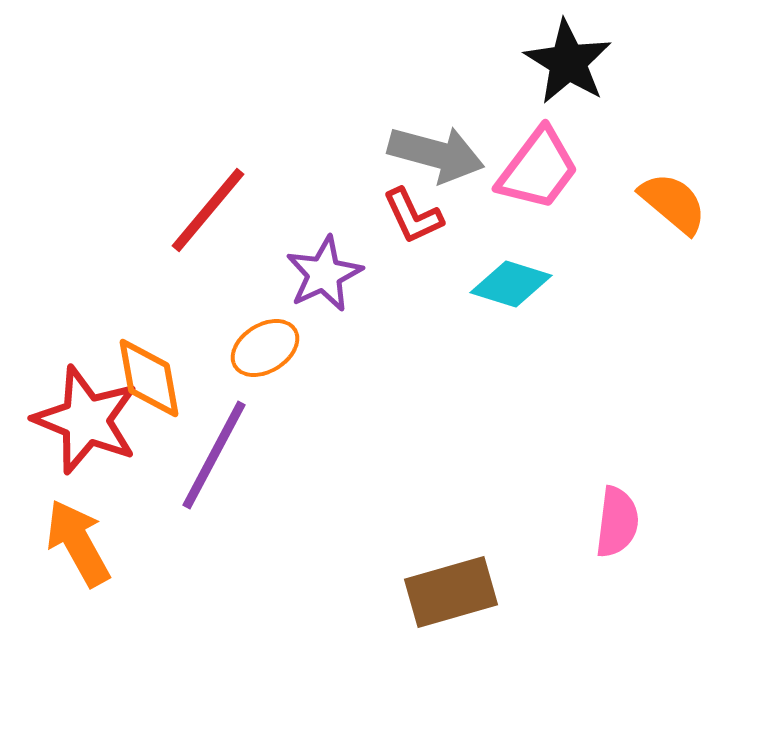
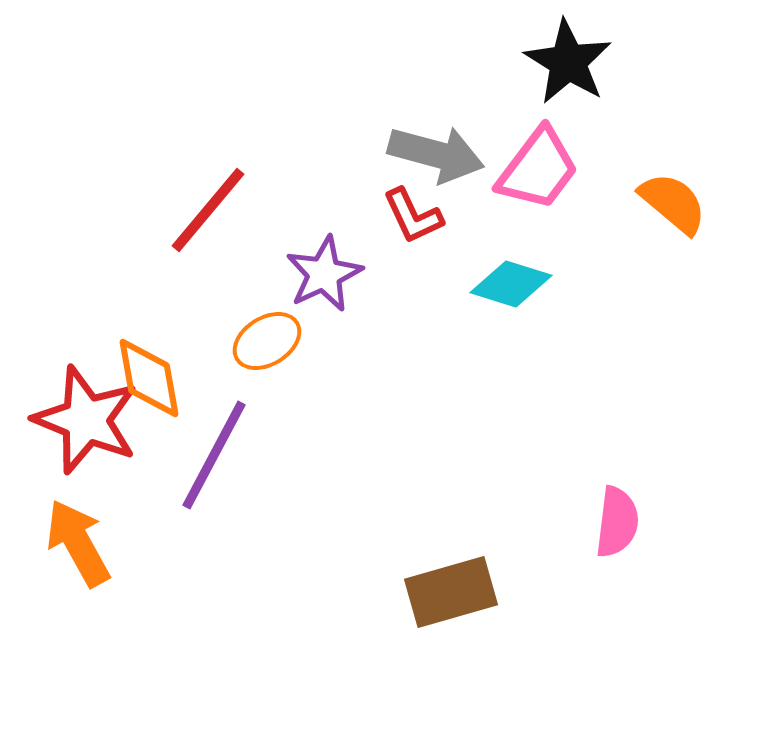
orange ellipse: moved 2 px right, 7 px up
